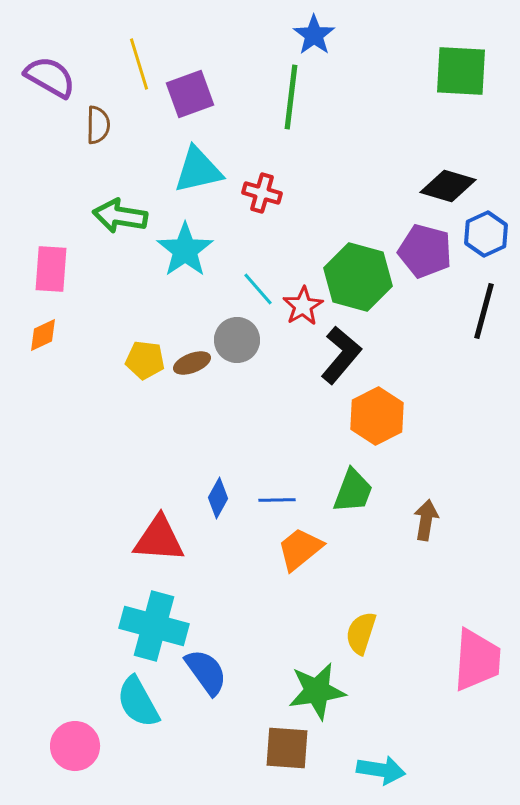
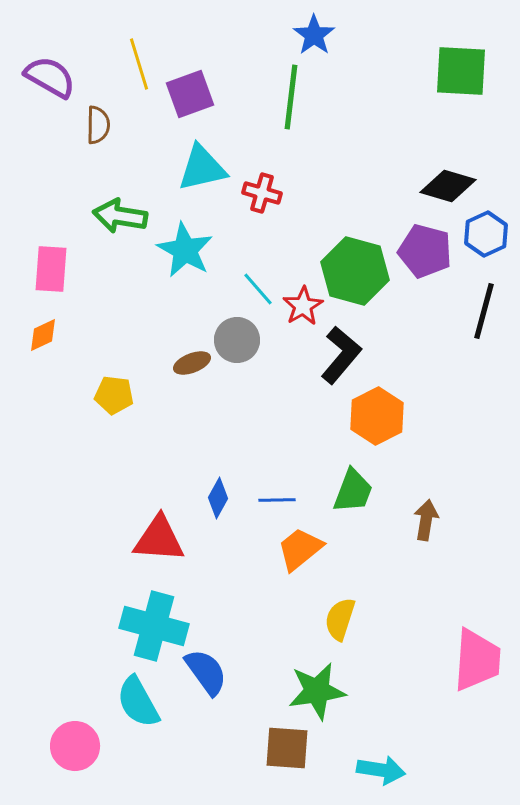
cyan triangle: moved 4 px right, 2 px up
cyan star: rotated 8 degrees counterclockwise
green hexagon: moved 3 px left, 6 px up
yellow pentagon: moved 31 px left, 35 px down
yellow semicircle: moved 21 px left, 14 px up
